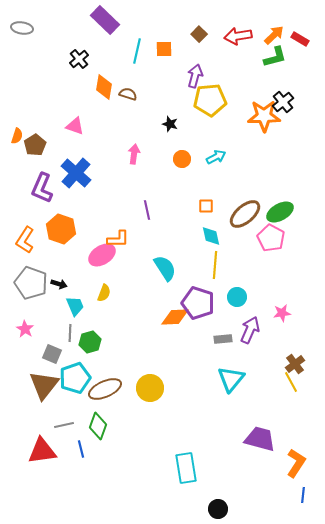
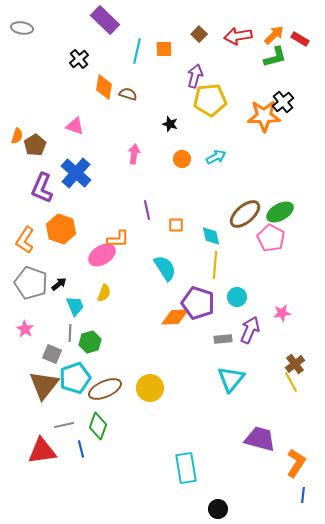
orange square at (206, 206): moved 30 px left, 19 px down
black arrow at (59, 284): rotated 56 degrees counterclockwise
